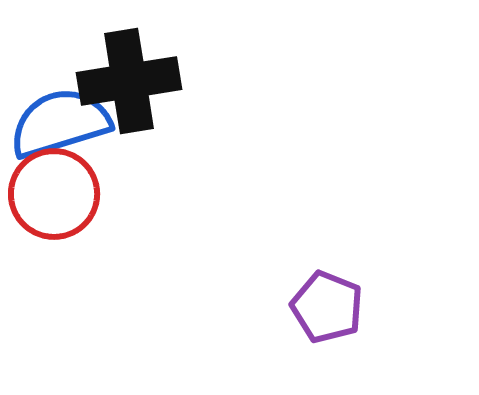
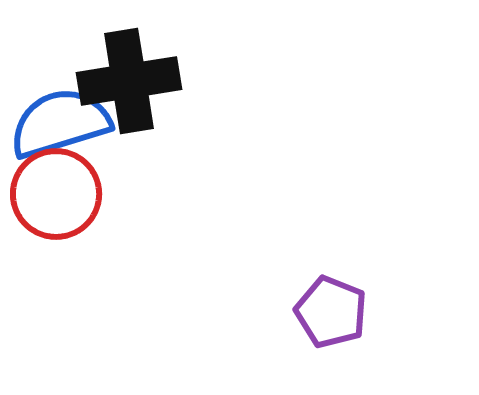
red circle: moved 2 px right
purple pentagon: moved 4 px right, 5 px down
